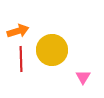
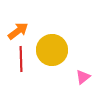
orange arrow: rotated 20 degrees counterclockwise
pink triangle: rotated 21 degrees clockwise
